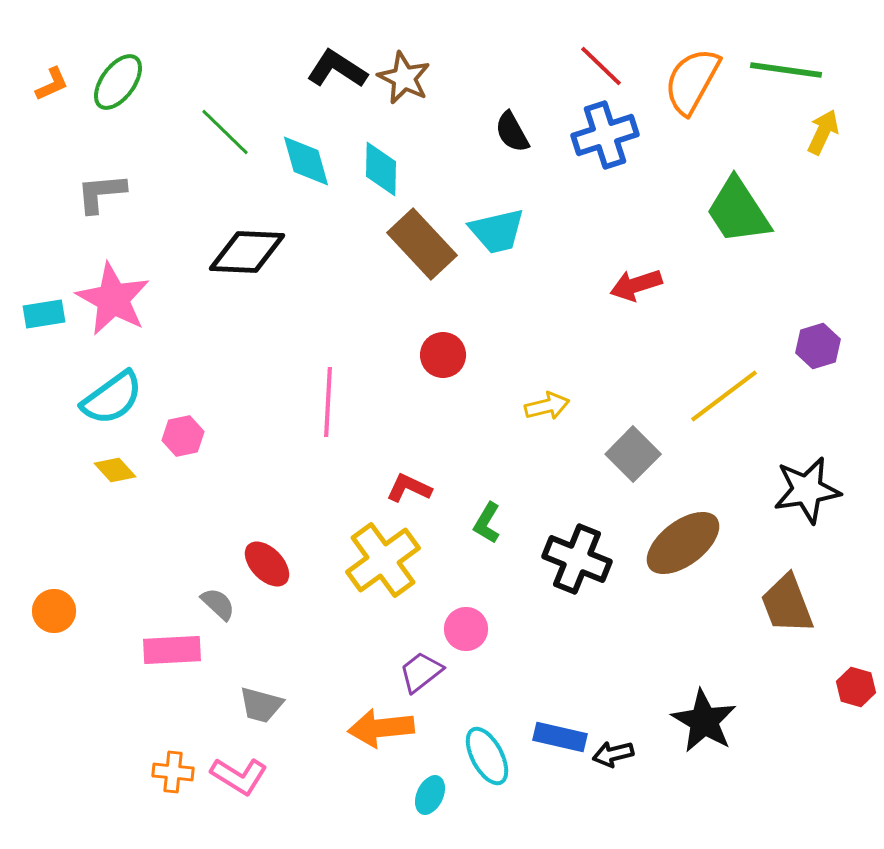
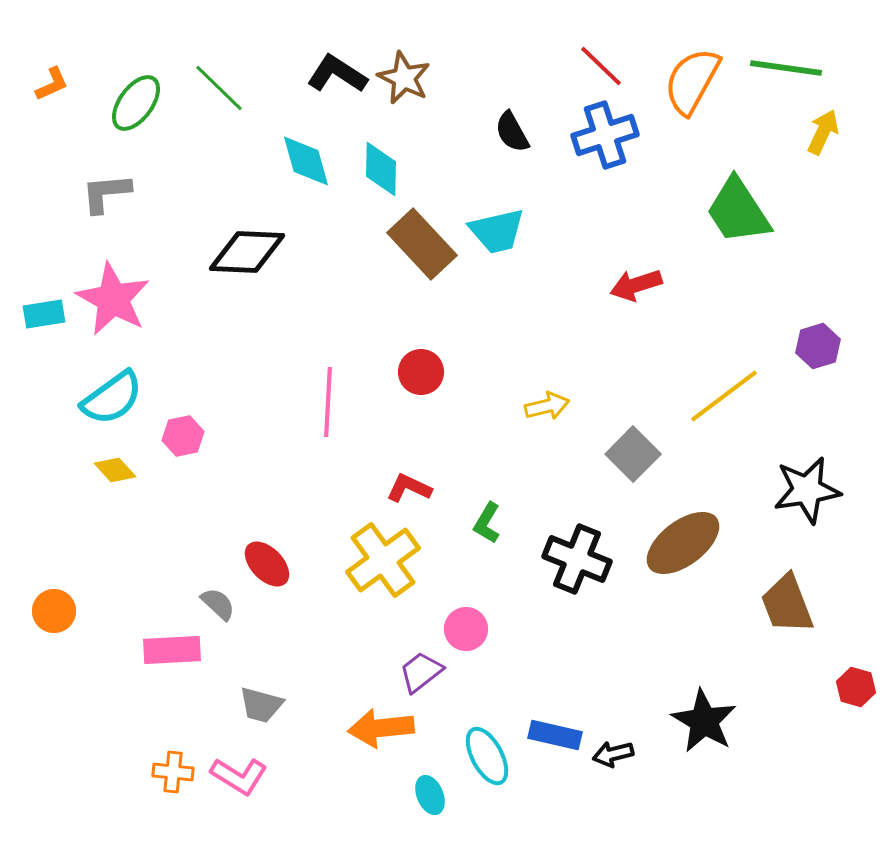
black L-shape at (337, 69): moved 5 px down
green line at (786, 70): moved 2 px up
green ellipse at (118, 82): moved 18 px right, 21 px down
green line at (225, 132): moved 6 px left, 44 px up
gray L-shape at (101, 193): moved 5 px right
red circle at (443, 355): moved 22 px left, 17 px down
blue rectangle at (560, 737): moved 5 px left, 2 px up
cyan ellipse at (430, 795): rotated 48 degrees counterclockwise
